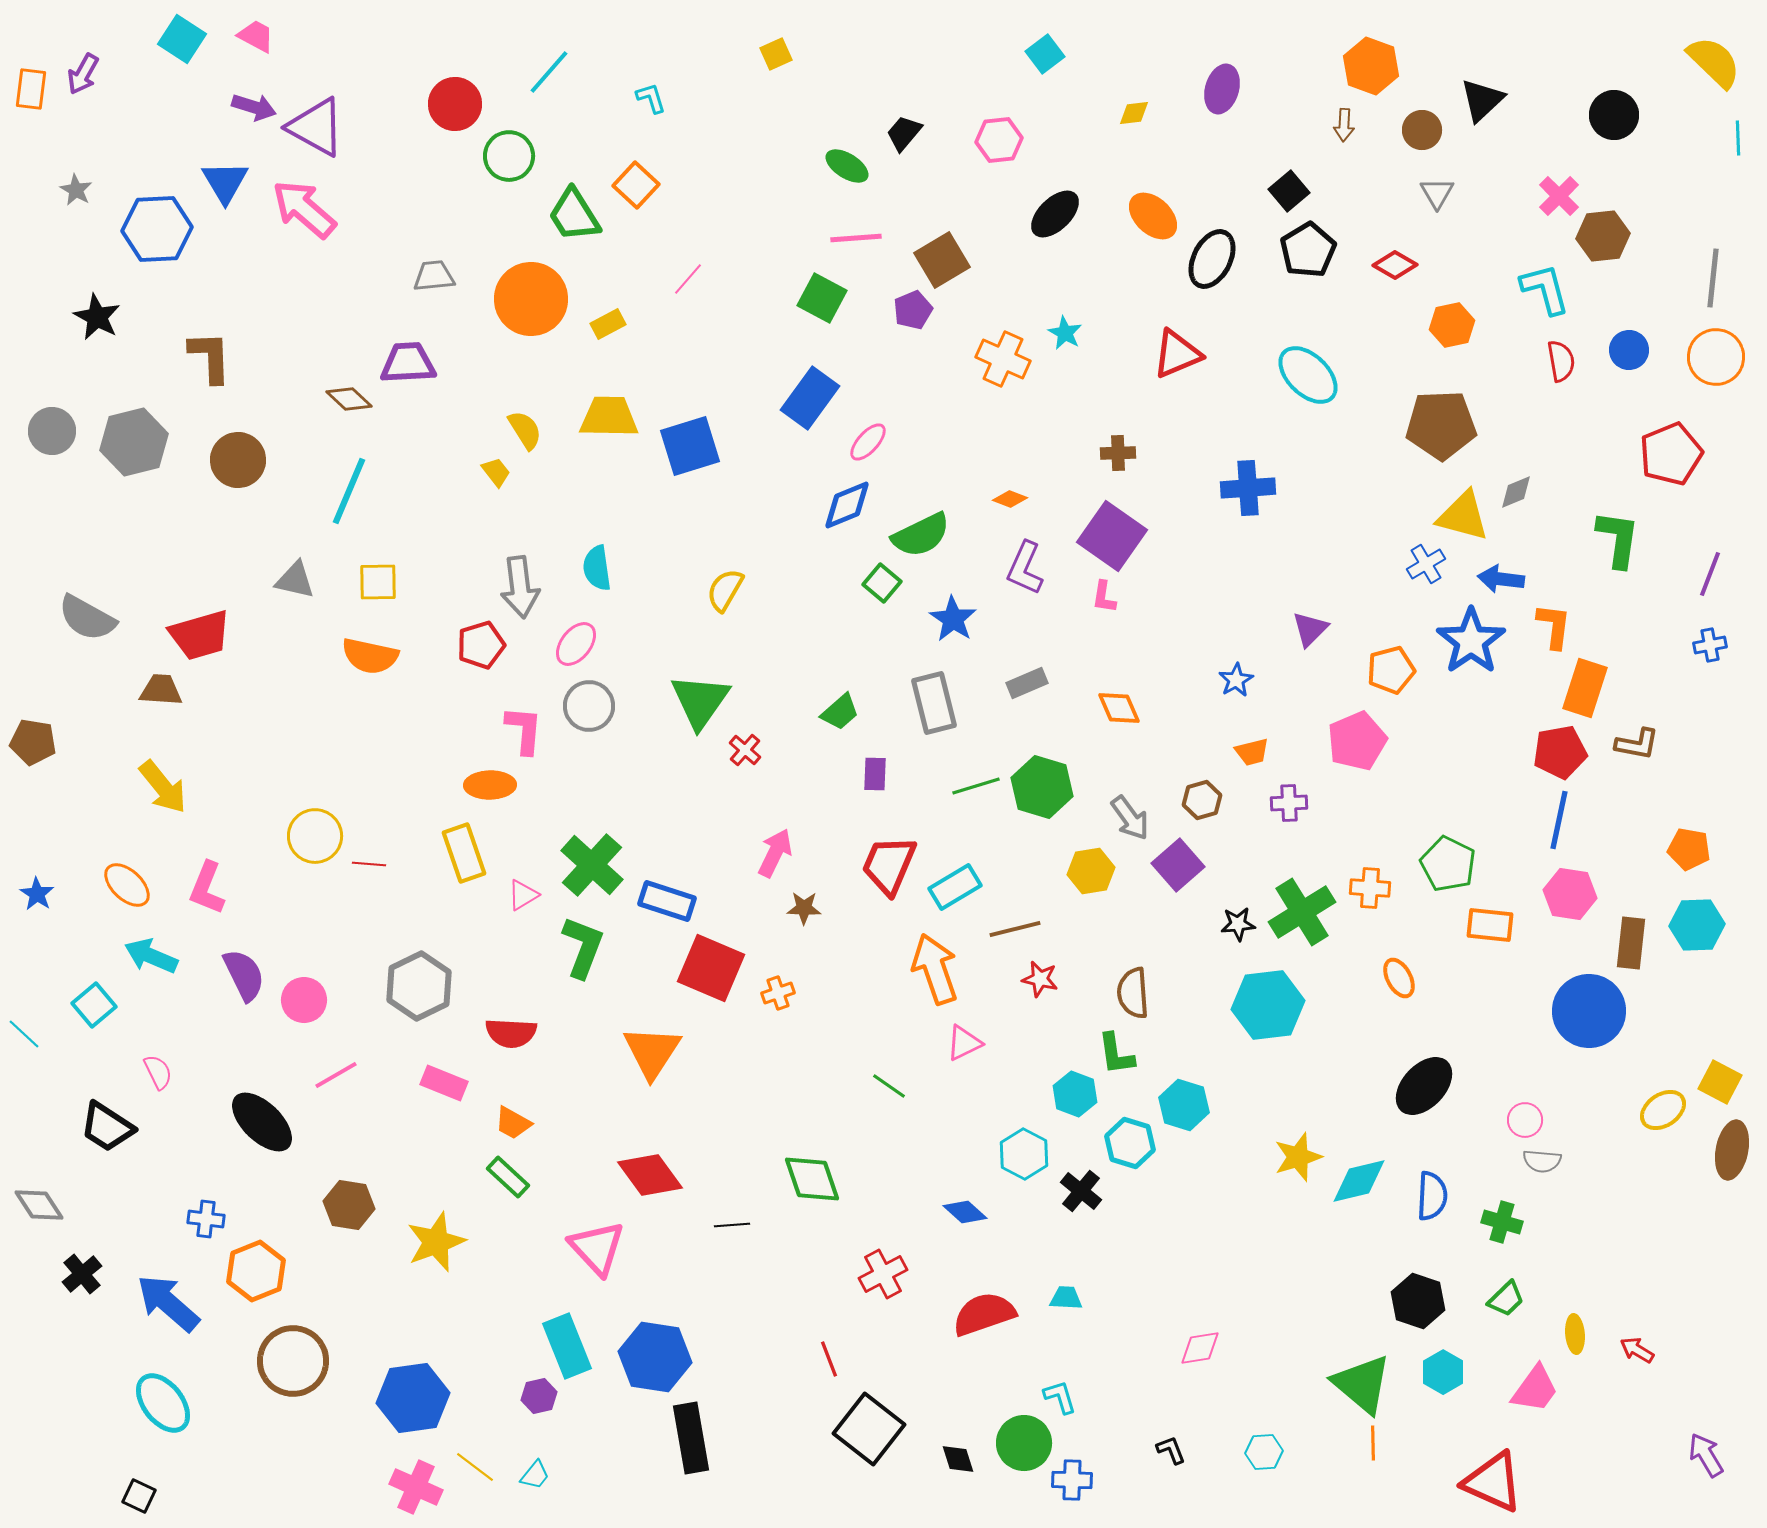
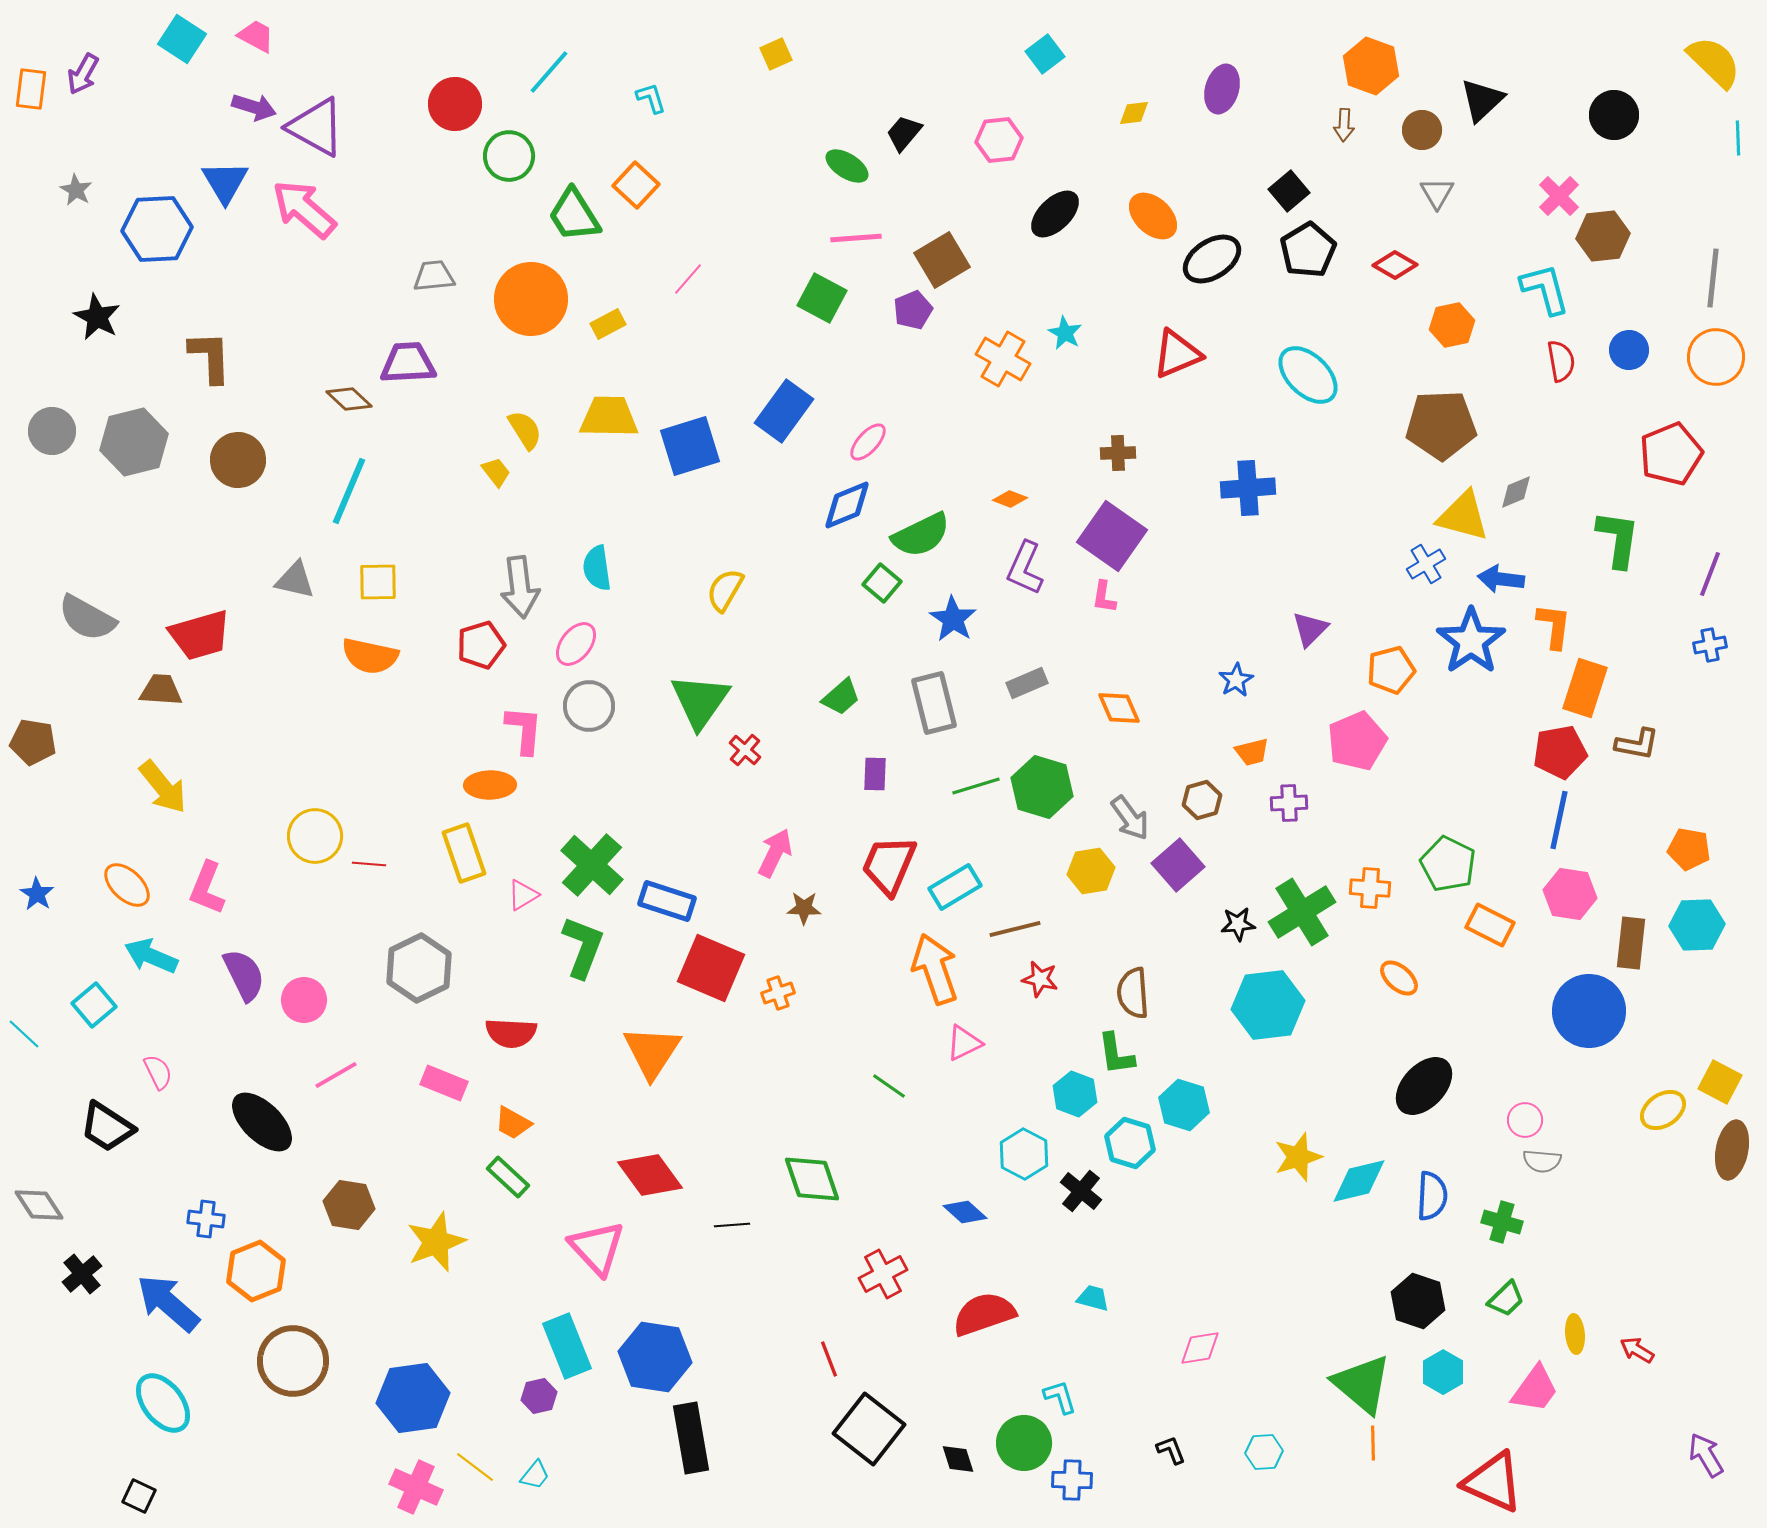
black ellipse at (1212, 259): rotated 30 degrees clockwise
orange cross at (1003, 359): rotated 6 degrees clockwise
blue rectangle at (810, 398): moved 26 px left, 13 px down
green trapezoid at (840, 712): moved 1 px right, 15 px up
orange rectangle at (1490, 925): rotated 21 degrees clockwise
orange ellipse at (1399, 978): rotated 21 degrees counterclockwise
gray hexagon at (419, 986): moved 18 px up
cyan trapezoid at (1066, 1298): moved 27 px right; rotated 12 degrees clockwise
